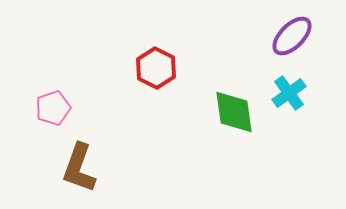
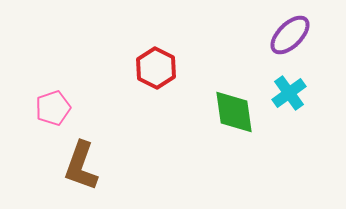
purple ellipse: moved 2 px left, 1 px up
brown L-shape: moved 2 px right, 2 px up
